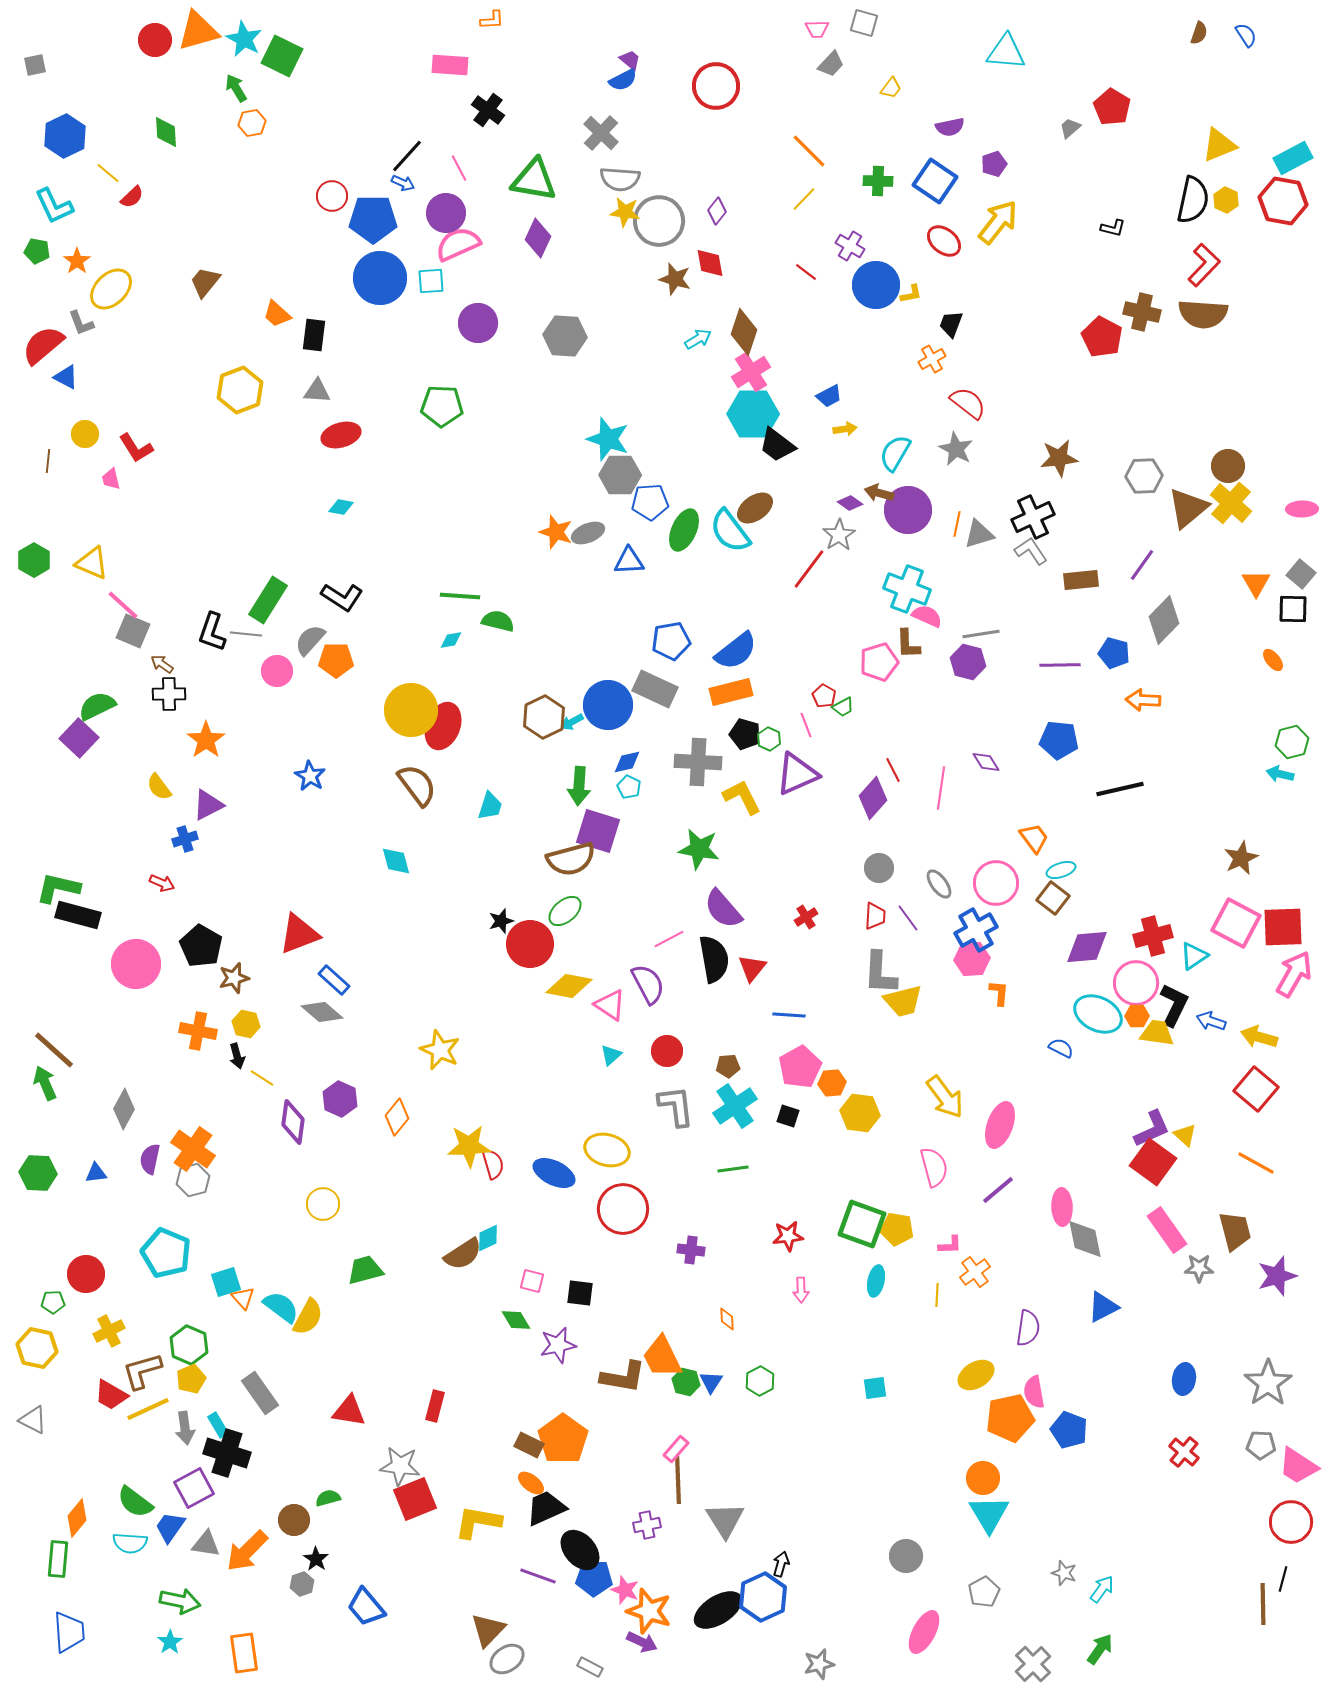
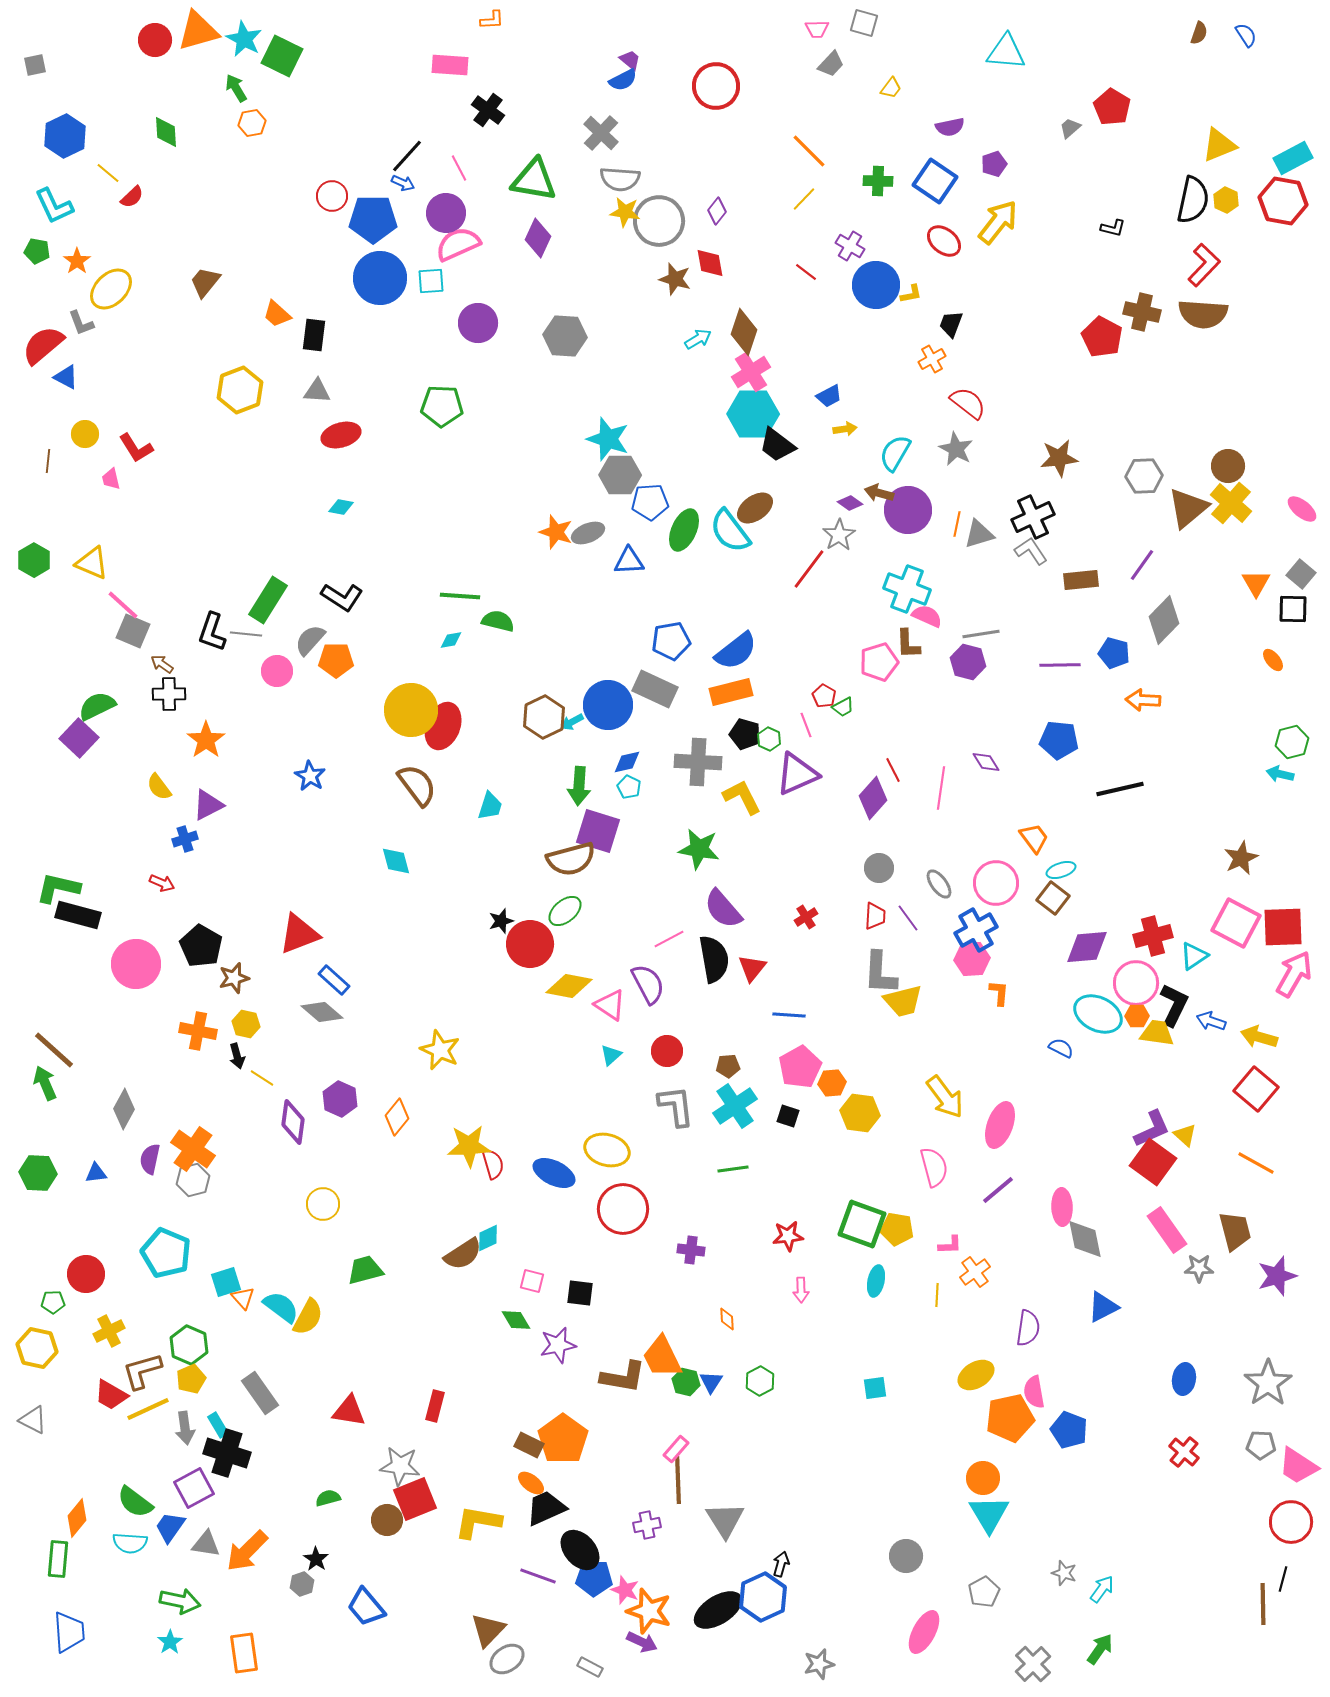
pink ellipse at (1302, 509): rotated 40 degrees clockwise
brown circle at (294, 1520): moved 93 px right
